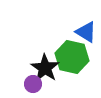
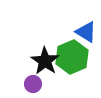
green hexagon: rotated 24 degrees clockwise
black star: moved 7 px up
